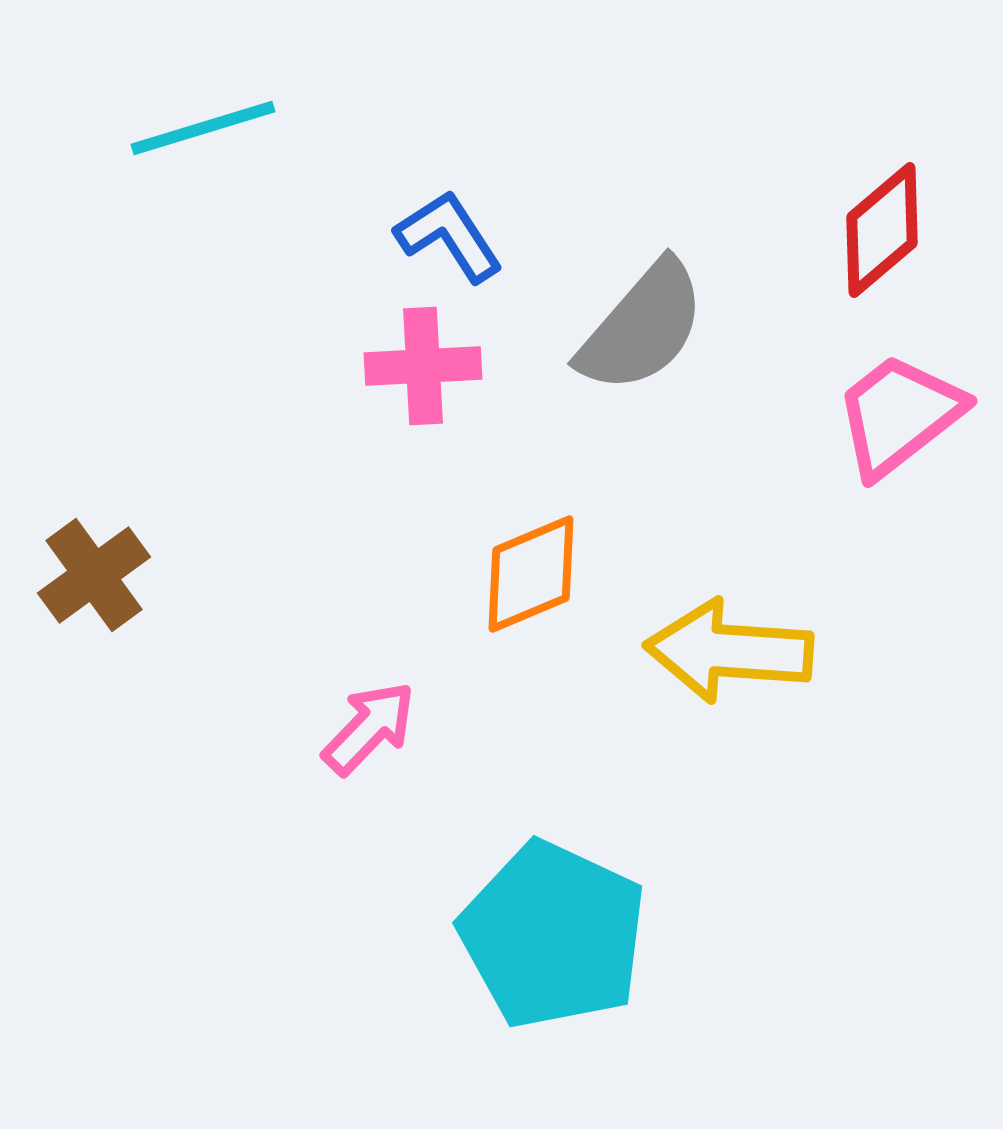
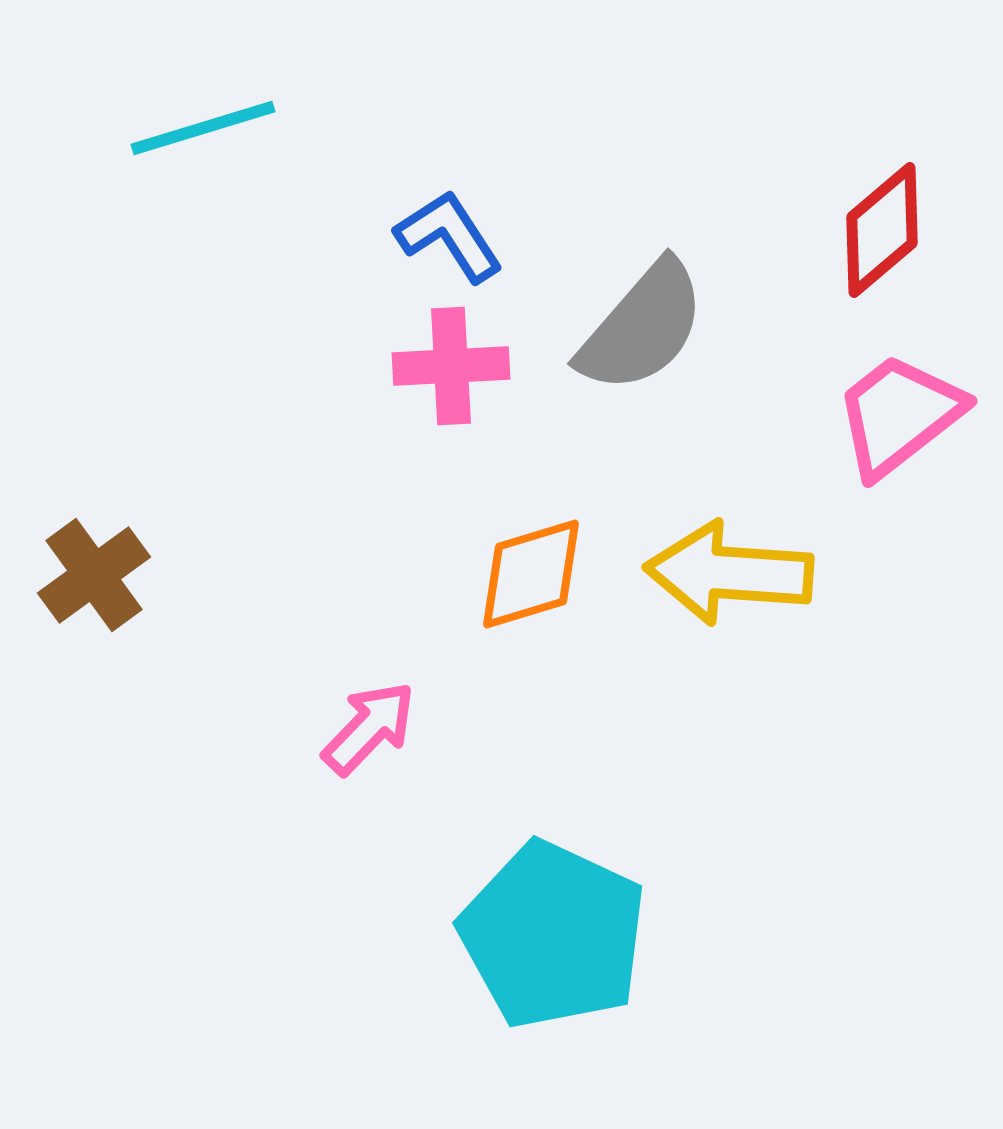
pink cross: moved 28 px right
orange diamond: rotated 6 degrees clockwise
yellow arrow: moved 78 px up
